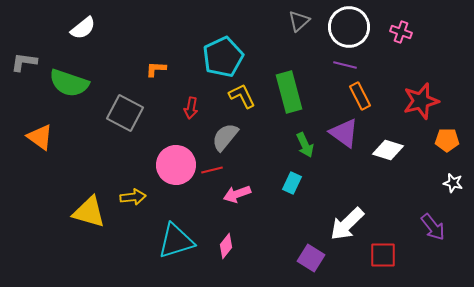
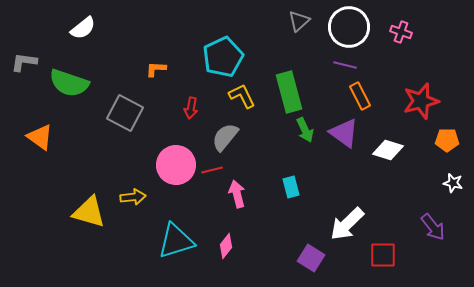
green arrow: moved 15 px up
cyan rectangle: moved 1 px left, 4 px down; rotated 40 degrees counterclockwise
pink arrow: rotated 96 degrees clockwise
